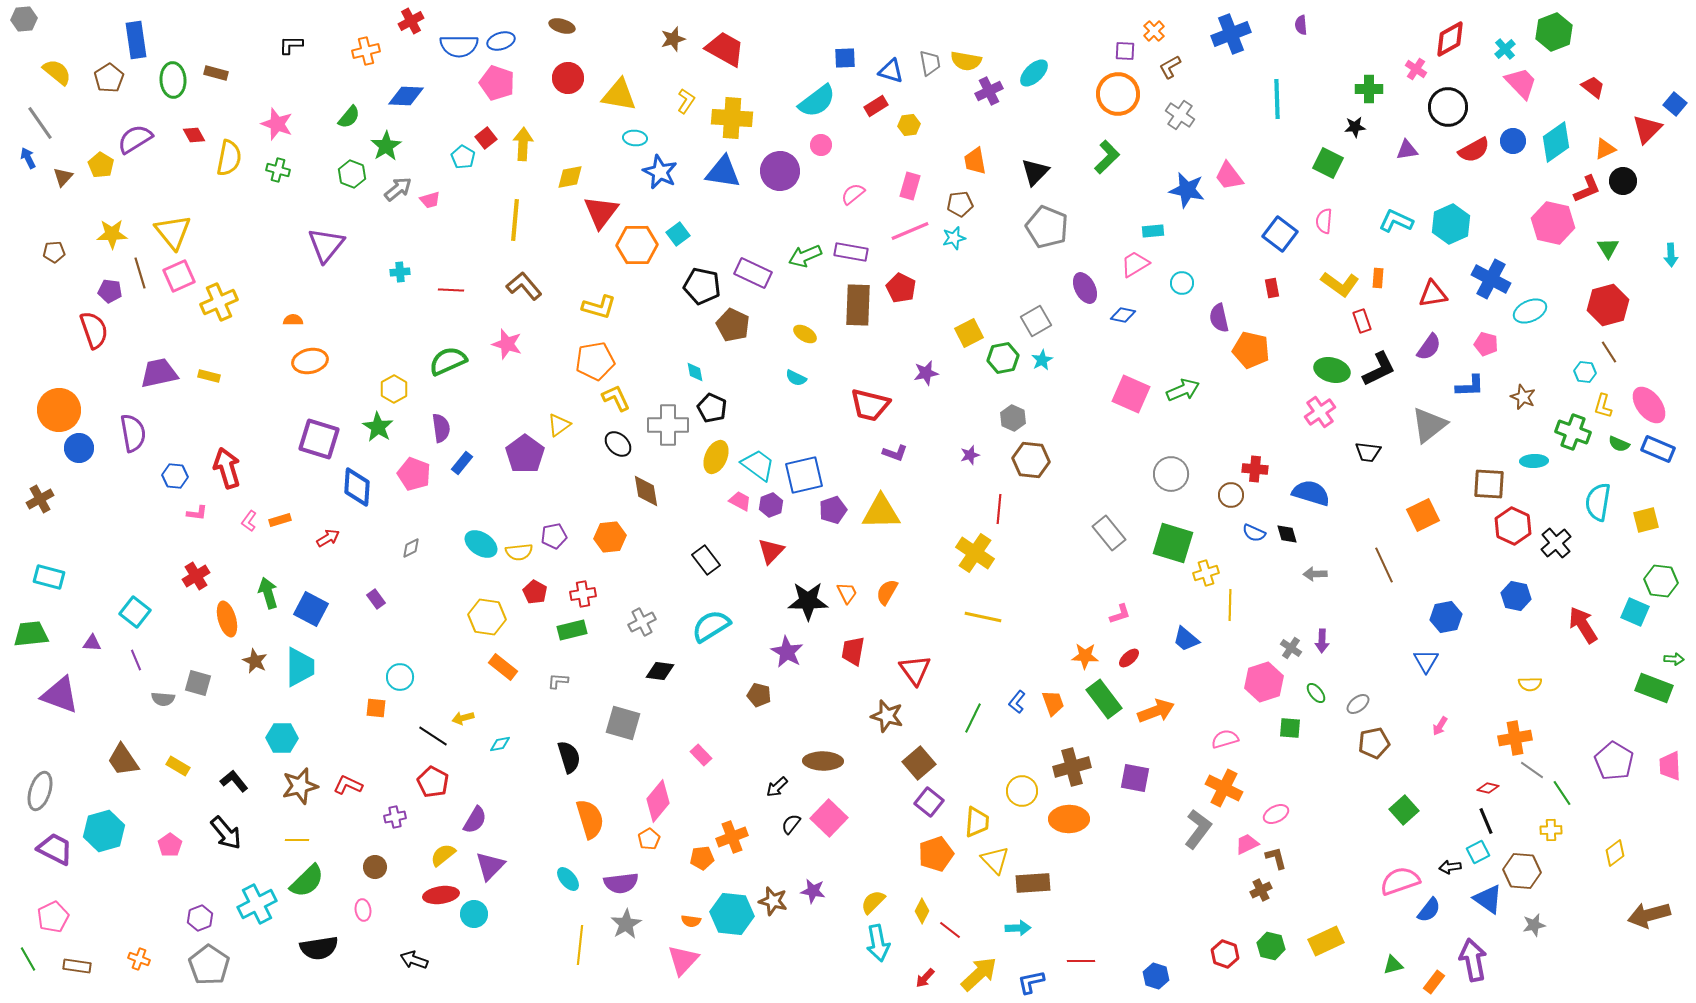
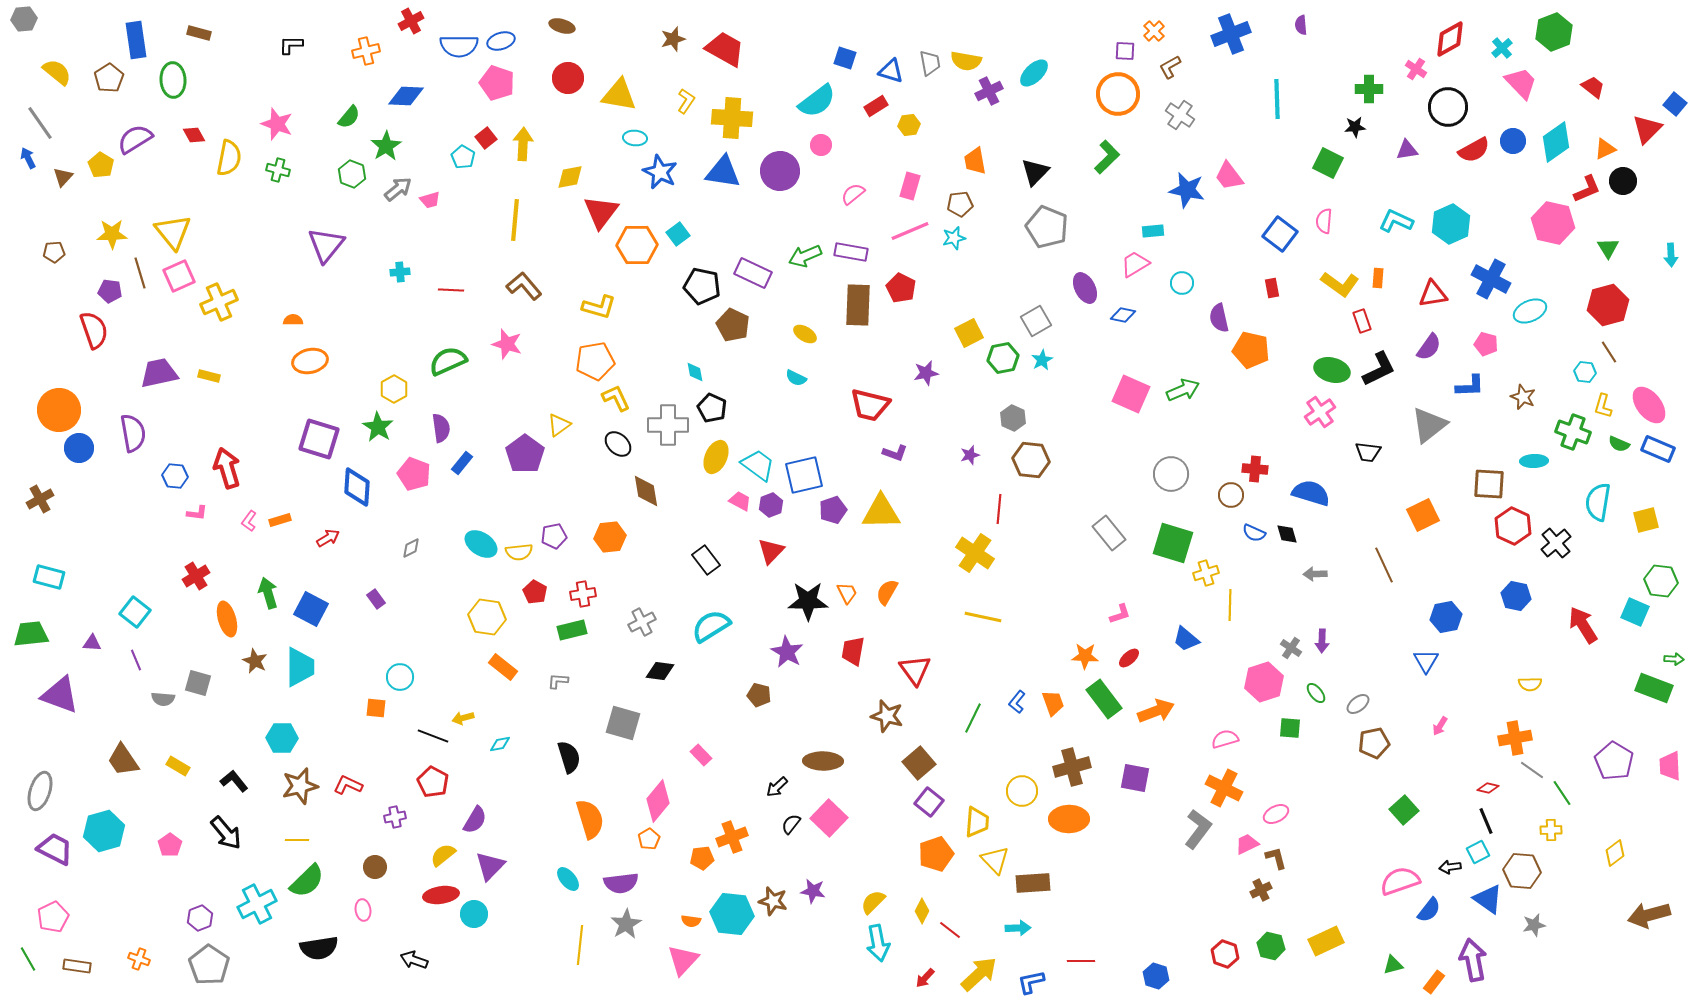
cyan cross at (1505, 49): moved 3 px left, 1 px up
blue square at (845, 58): rotated 20 degrees clockwise
brown rectangle at (216, 73): moved 17 px left, 40 px up
black line at (433, 736): rotated 12 degrees counterclockwise
